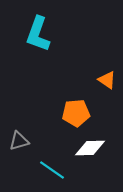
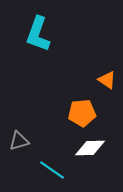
orange pentagon: moved 6 px right
